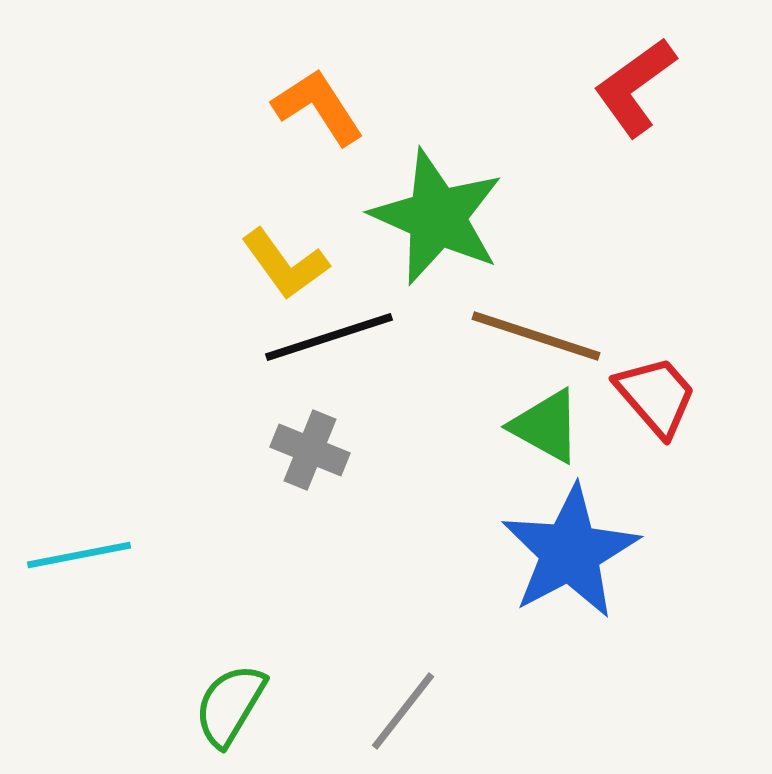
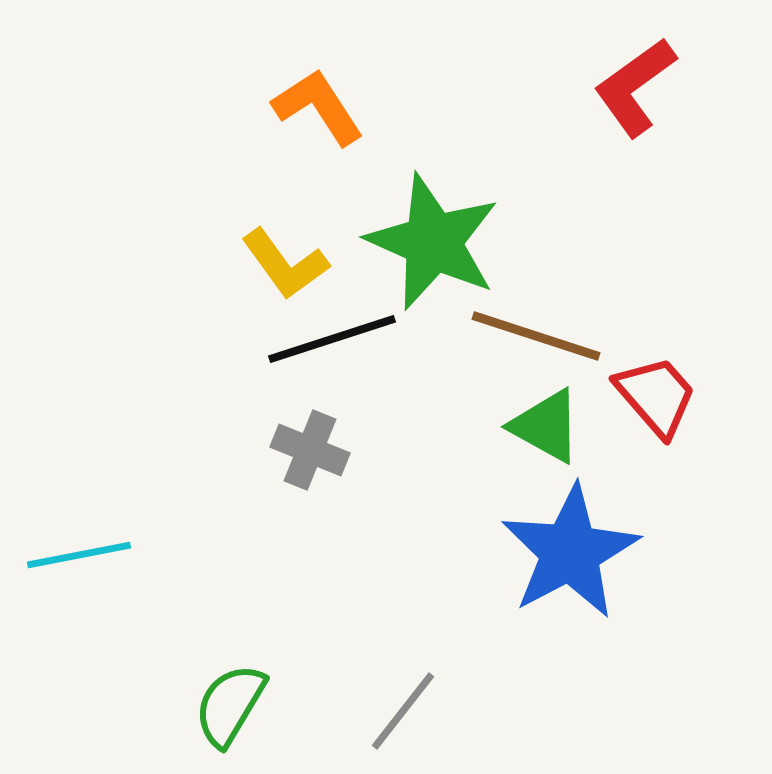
green star: moved 4 px left, 25 px down
black line: moved 3 px right, 2 px down
